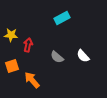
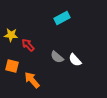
red arrow: rotated 56 degrees counterclockwise
white semicircle: moved 8 px left, 4 px down
orange square: rotated 32 degrees clockwise
